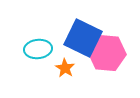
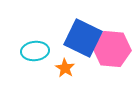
cyan ellipse: moved 3 px left, 2 px down
pink hexagon: moved 5 px right, 4 px up
